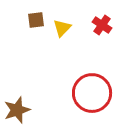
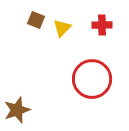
brown square: rotated 30 degrees clockwise
red cross: rotated 36 degrees counterclockwise
red circle: moved 14 px up
